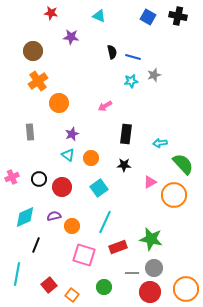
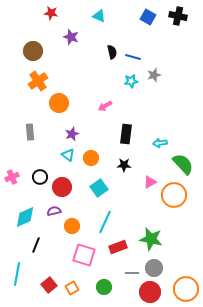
purple star at (71, 37): rotated 14 degrees clockwise
black circle at (39, 179): moved 1 px right, 2 px up
purple semicircle at (54, 216): moved 5 px up
orange square at (72, 295): moved 7 px up; rotated 24 degrees clockwise
